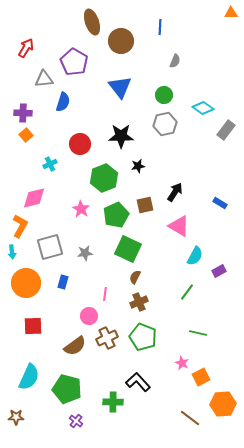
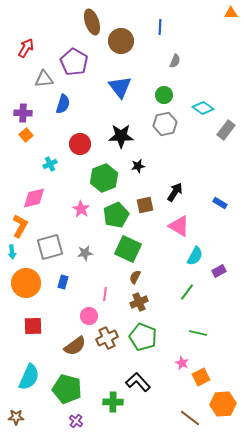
blue semicircle at (63, 102): moved 2 px down
